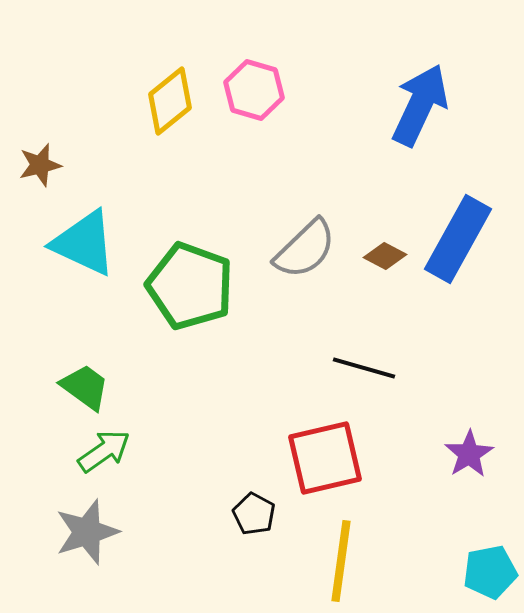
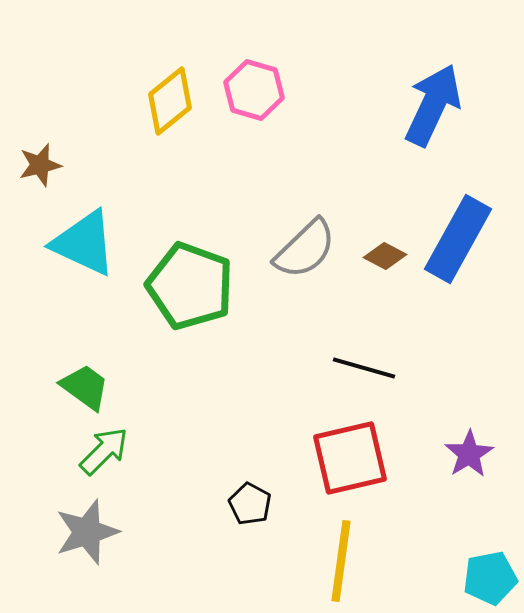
blue arrow: moved 13 px right
green arrow: rotated 10 degrees counterclockwise
red square: moved 25 px right
black pentagon: moved 4 px left, 10 px up
cyan pentagon: moved 6 px down
